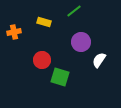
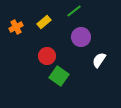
yellow rectangle: rotated 56 degrees counterclockwise
orange cross: moved 2 px right, 5 px up; rotated 16 degrees counterclockwise
purple circle: moved 5 px up
red circle: moved 5 px right, 4 px up
green square: moved 1 px left, 1 px up; rotated 18 degrees clockwise
